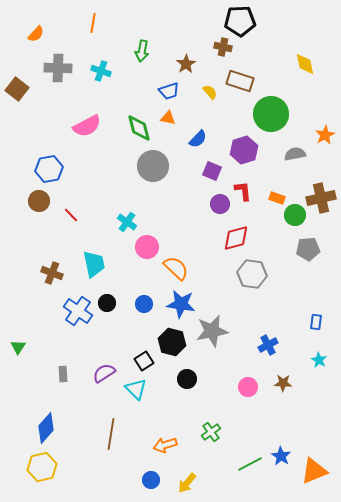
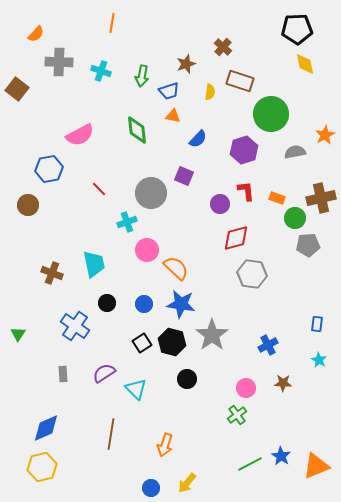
black pentagon at (240, 21): moved 57 px right, 8 px down
orange line at (93, 23): moved 19 px right
brown cross at (223, 47): rotated 30 degrees clockwise
green arrow at (142, 51): moved 25 px down
brown star at (186, 64): rotated 12 degrees clockwise
gray cross at (58, 68): moved 1 px right, 6 px up
yellow semicircle at (210, 92): rotated 49 degrees clockwise
orange triangle at (168, 118): moved 5 px right, 2 px up
pink semicircle at (87, 126): moved 7 px left, 9 px down
green diamond at (139, 128): moved 2 px left, 2 px down; rotated 8 degrees clockwise
gray semicircle at (295, 154): moved 2 px up
gray circle at (153, 166): moved 2 px left, 27 px down
purple square at (212, 171): moved 28 px left, 5 px down
red L-shape at (243, 191): moved 3 px right
brown circle at (39, 201): moved 11 px left, 4 px down
red line at (71, 215): moved 28 px right, 26 px up
green circle at (295, 215): moved 3 px down
cyan cross at (127, 222): rotated 36 degrees clockwise
pink circle at (147, 247): moved 3 px down
gray pentagon at (308, 249): moved 4 px up
blue cross at (78, 311): moved 3 px left, 15 px down
blue rectangle at (316, 322): moved 1 px right, 2 px down
gray star at (212, 331): moved 4 px down; rotated 24 degrees counterclockwise
green triangle at (18, 347): moved 13 px up
black square at (144, 361): moved 2 px left, 18 px up
pink circle at (248, 387): moved 2 px left, 1 px down
blue diamond at (46, 428): rotated 24 degrees clockwise
green cross at (211, 432): moved 26 px right, 17 px up
orange arrow at (165, 445): rotated 55 degrees counterclockwise
orange triangle at (314, 471): moved 2 px right, 5 px up
blue circle at (151, 480): moved 8 px down
